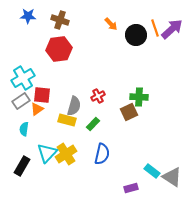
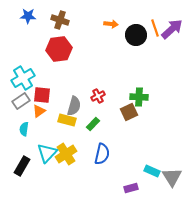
orange arrow: rotated 40 degrees counterclockwise
orange triangle: moved 2 px right, 2 px down
cyan rectangle: rotated 14 degrees counterclockwise
gray triangle: rotated 25 degrees clockwise
